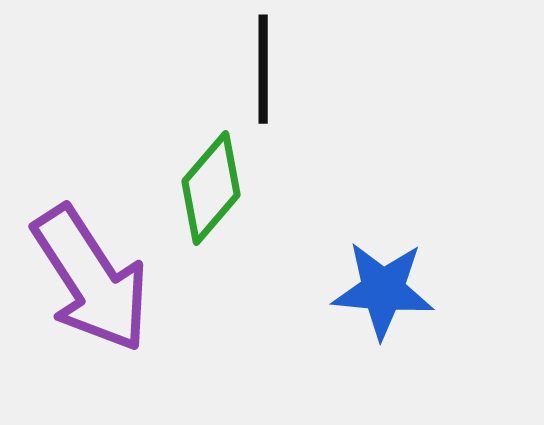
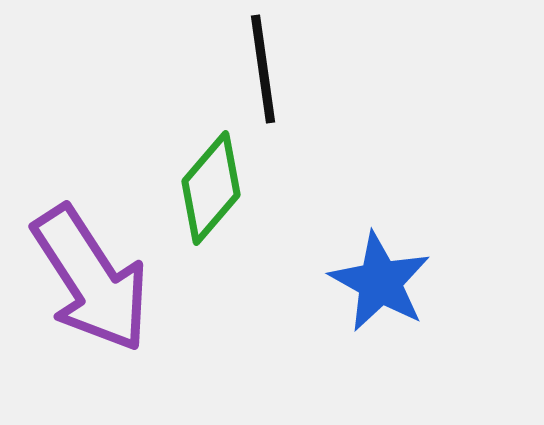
black line: rotated 8 degrees counterclockwise
blue star: moved 3 px left, 8 px up; rotated 24 degrees clockwise
